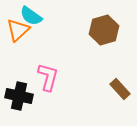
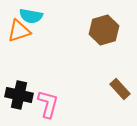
cyan semicircle: rotated 25 degrees counterclockwise
orange triangle: moved 1 px right, 1 px down; rotated 25 degrees clockwise
pink L-shape: moved 27 px down
black cross: moved 1 px up
